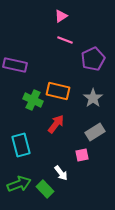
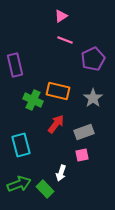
purple rectangle: rotated 65 degrees clockwise
gray rectangle: moved 11 px left; rotated 12 degrees clockwise
white arrow: rotated 56 degrees clockwise
